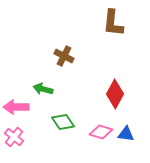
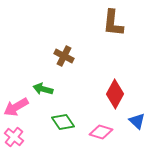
pink arrow: rotated 30 degrees counterclockwise
blue triangle: moved 11 px right, 13 px up; rotated 36 degrees clockwise
